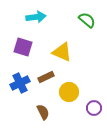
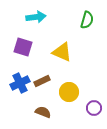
green semicircle: rotated 66 degrees clockwise
brown rectangle: moved 4 px left, 4 px down
brown semicircle: rotated 42 degrees counterclockwise
